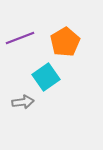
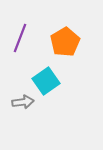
purple line: rotated 48 degrees counterclockwise
cyan square: moved 4 px down
